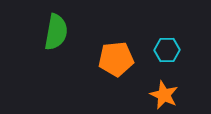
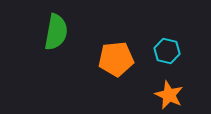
cyan hexagon: moved 1 px down; rotated 15 degrees clockwise
orange star: moved 5 px right
